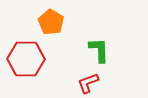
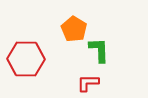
orange pentagon: moved 23 px right, 7 px down
red L-shape: rotated 20 degrees clockwise
